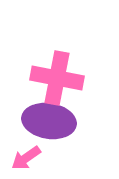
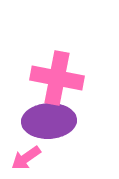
purple ellipse: rotated 12 degrees counterclockwise
